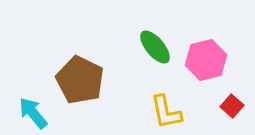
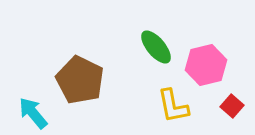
green ellipse: moved 1 px right
pink hexagon: moved 5 px down
yellow L-shape: moved 7 px right, 6 px up
